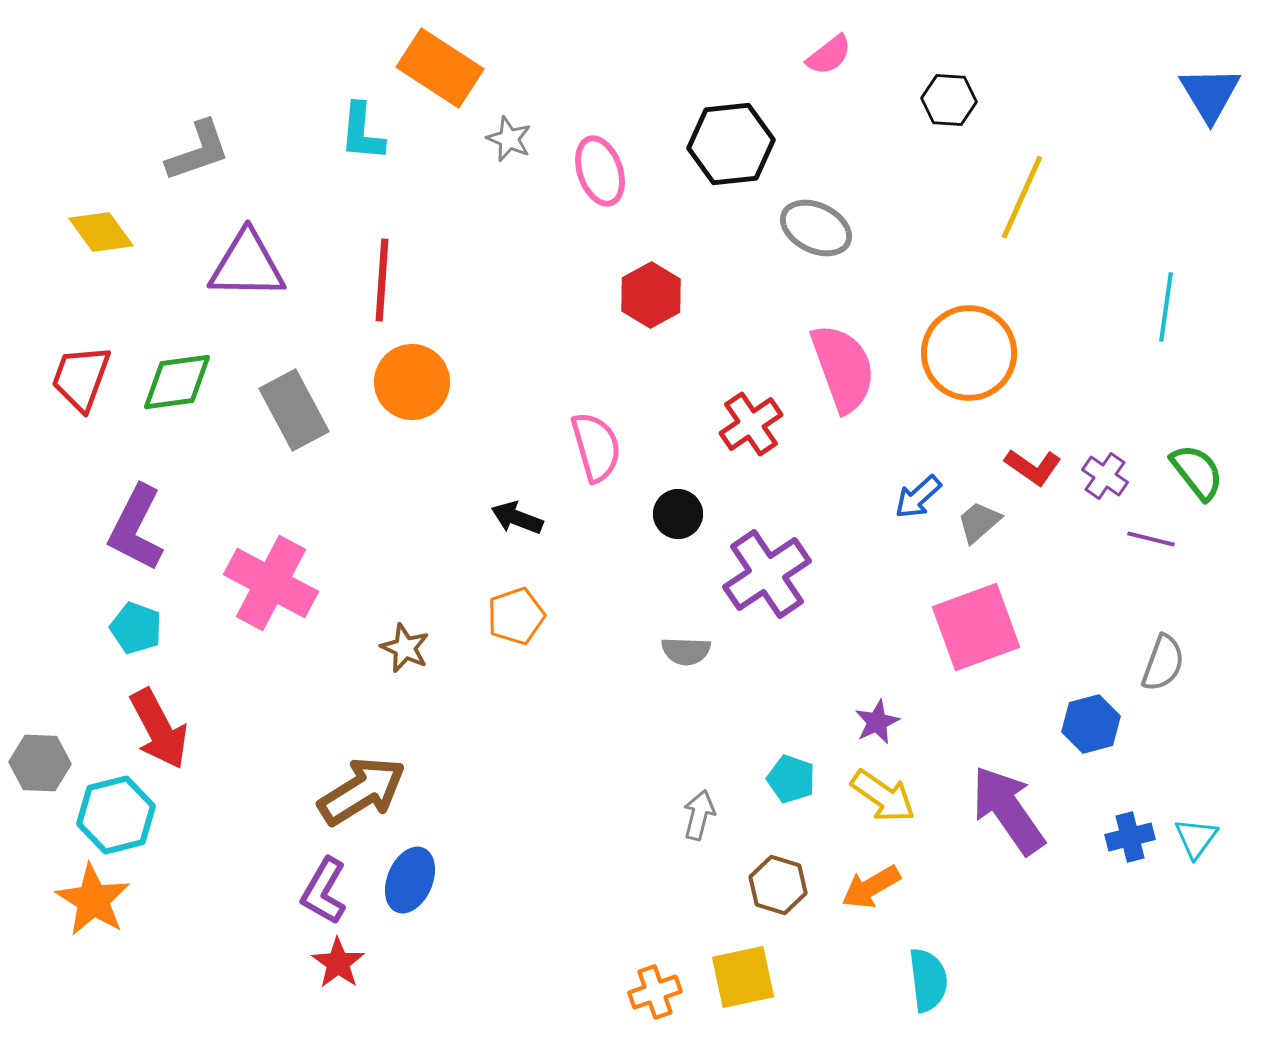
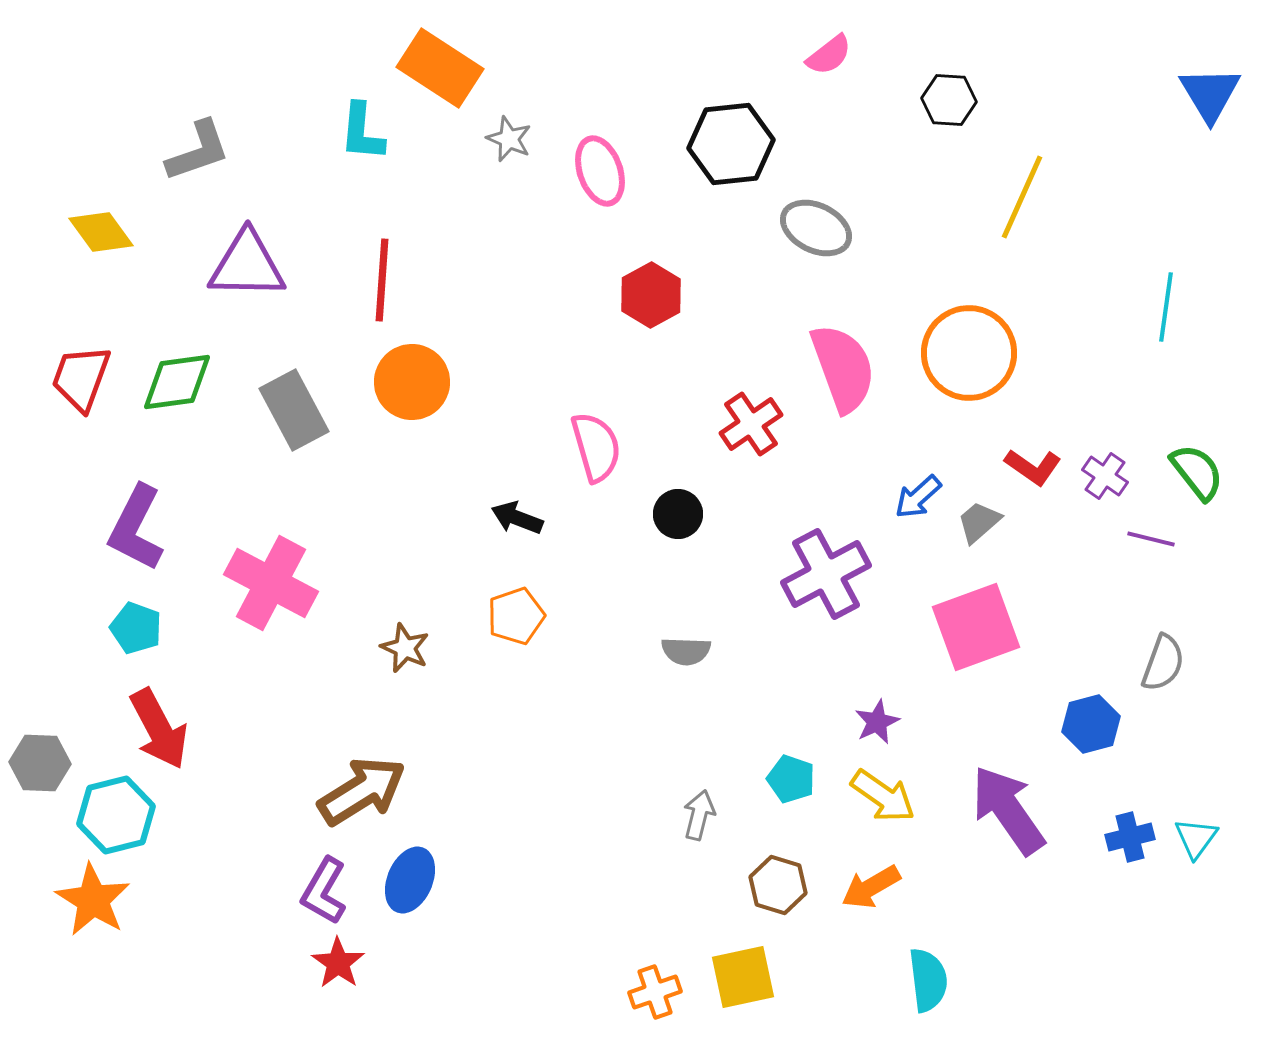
purple cross at (767, 574): moved 59 px right; rotated 6 degrees clockwise
